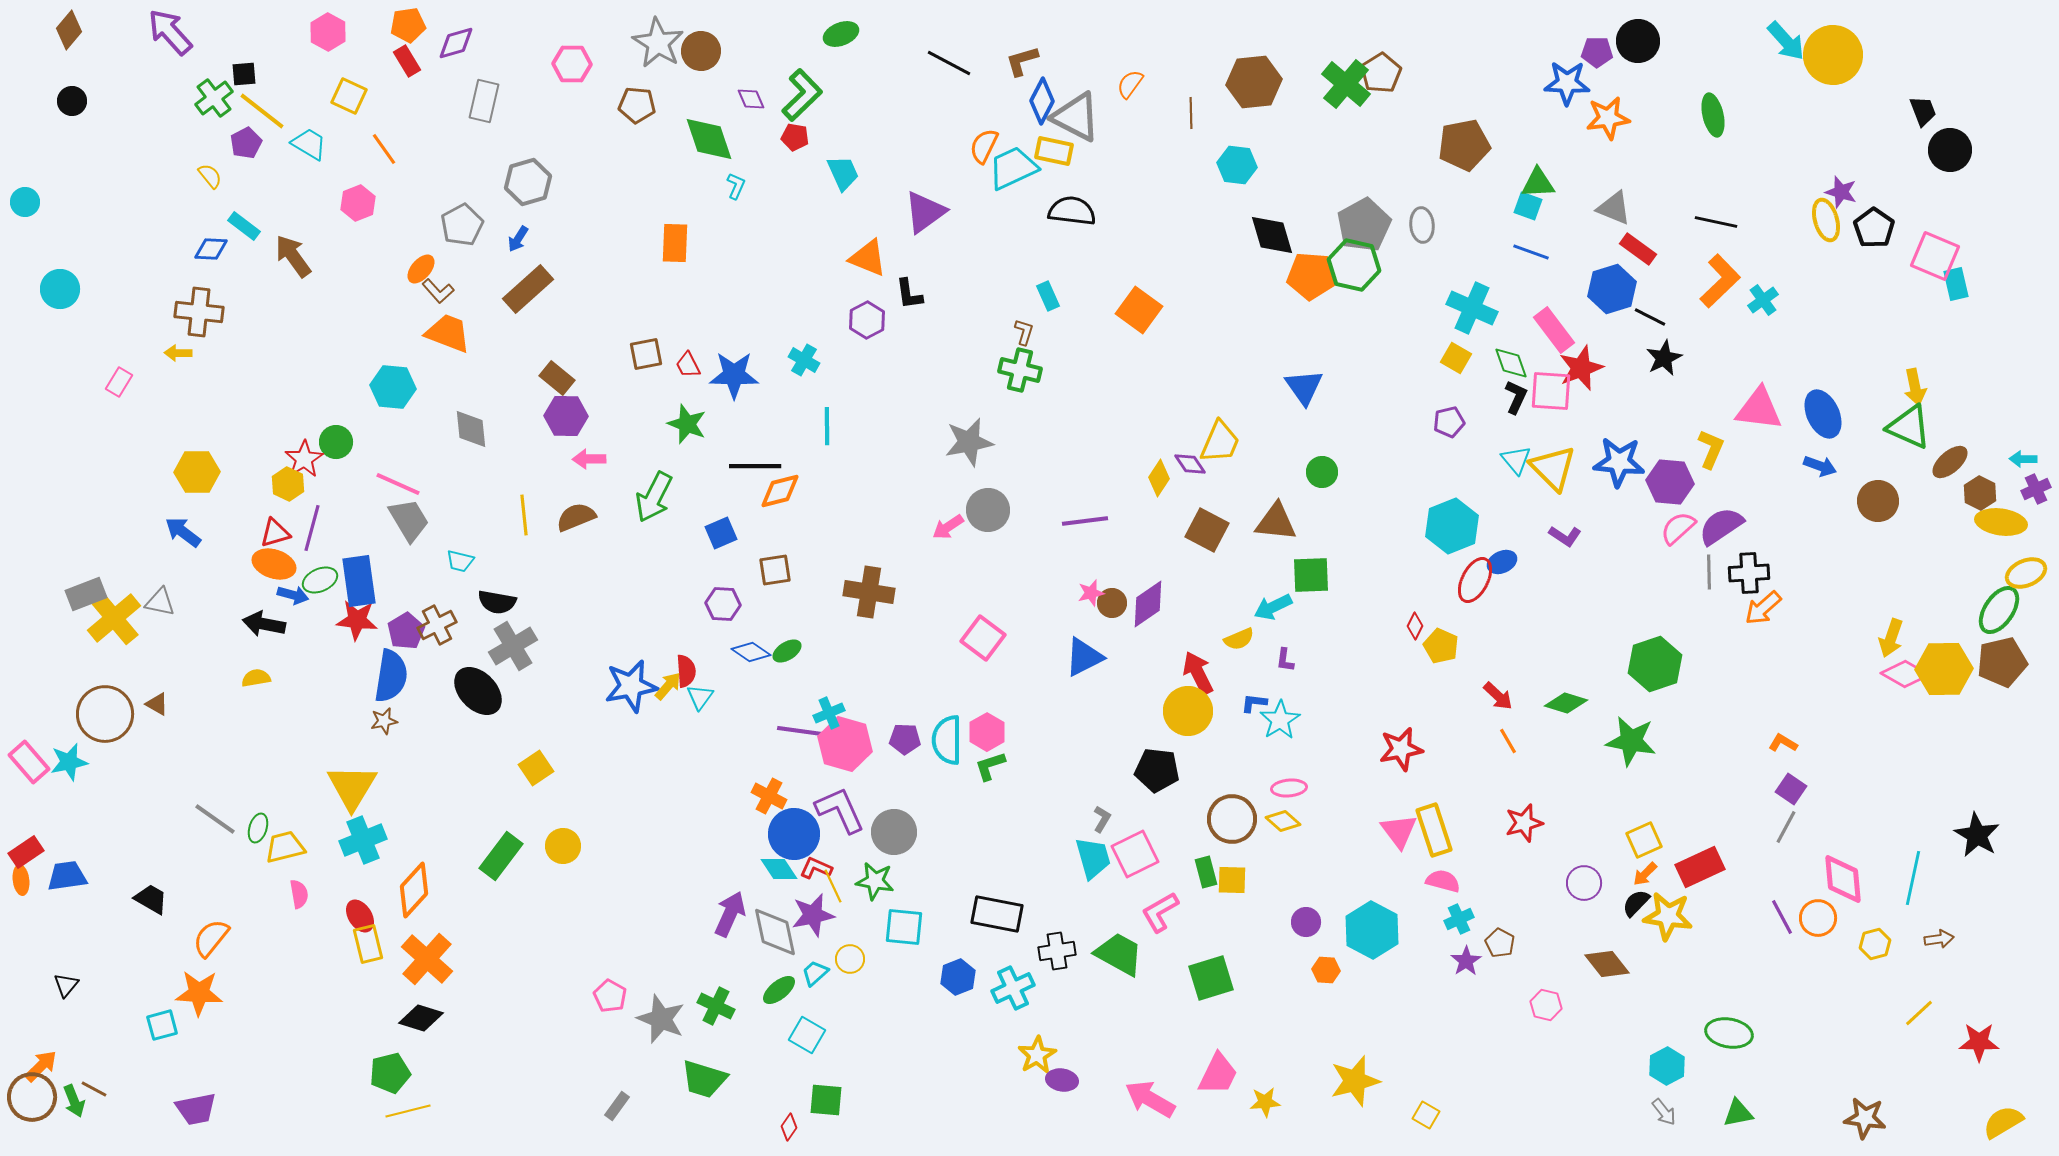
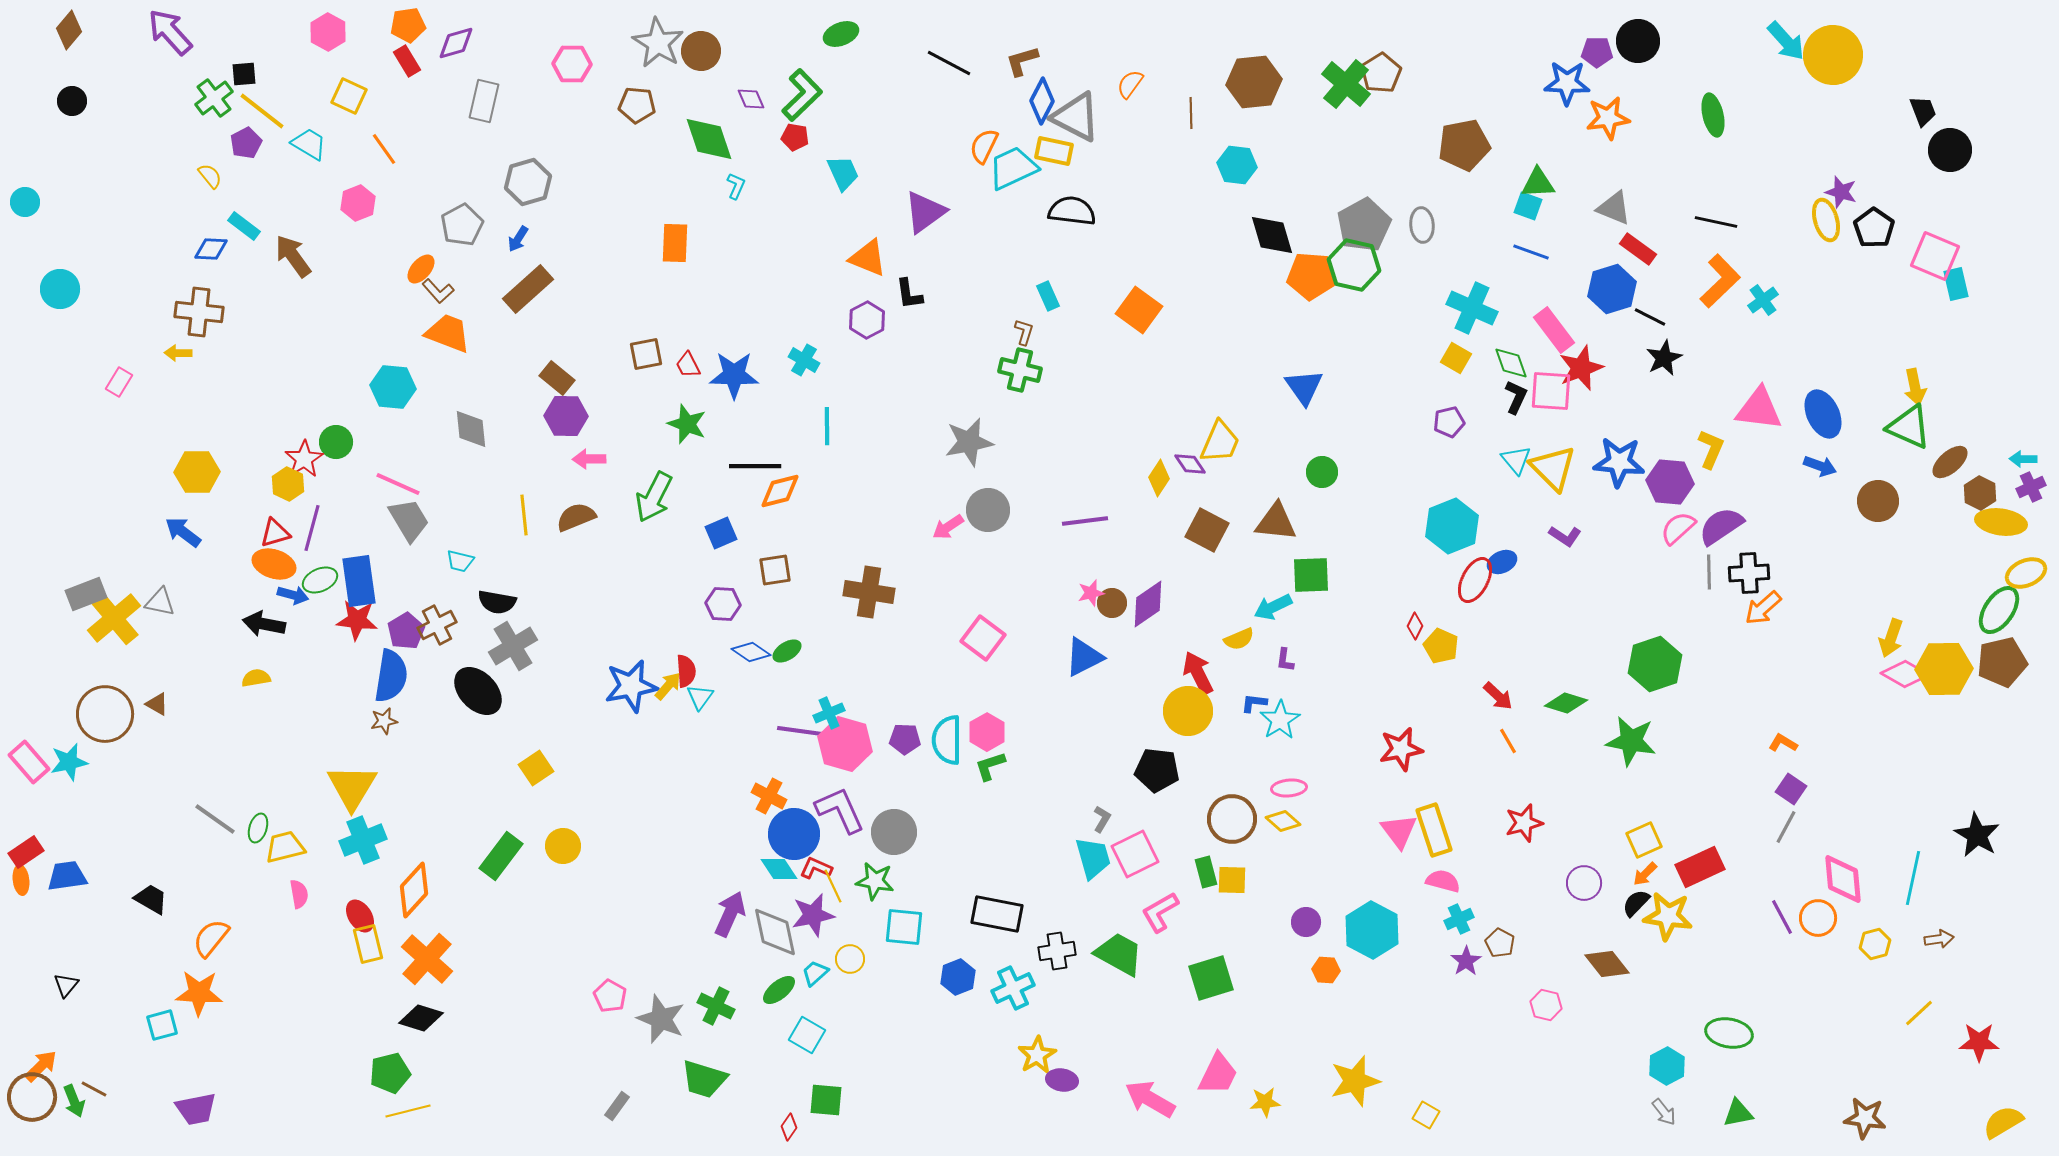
purple cross at (2036, 489): moved 5 px left, 2 px up
